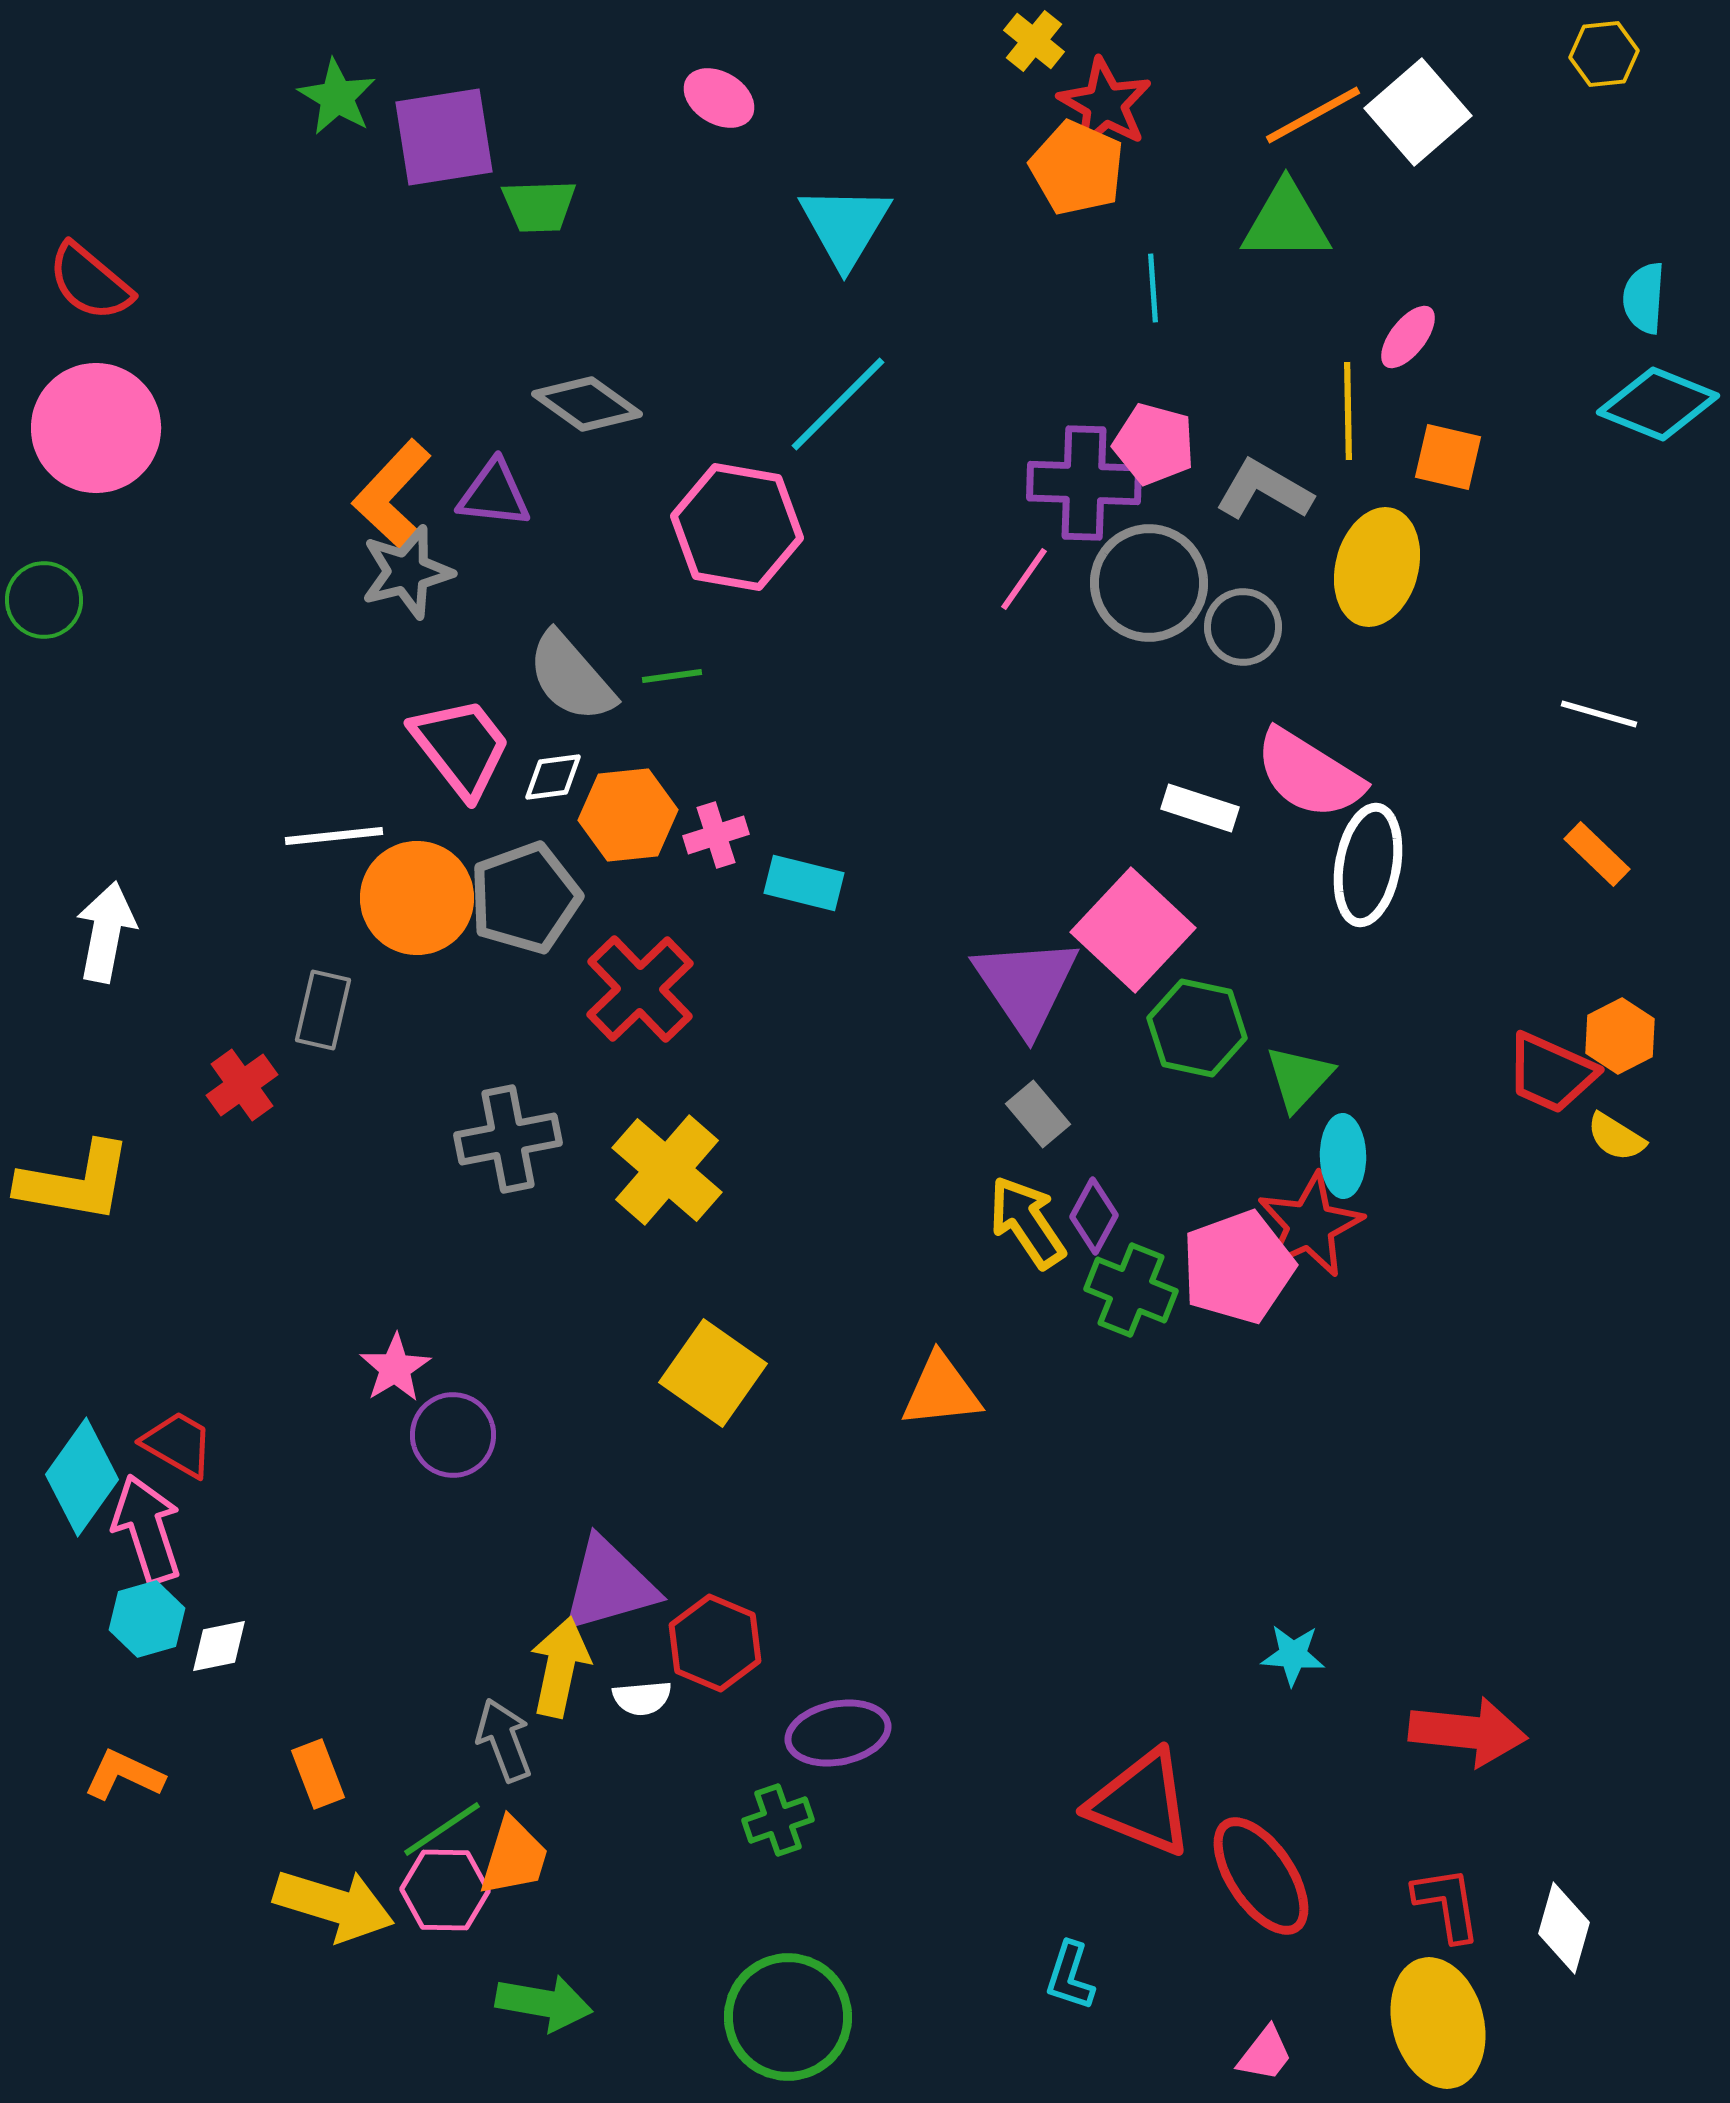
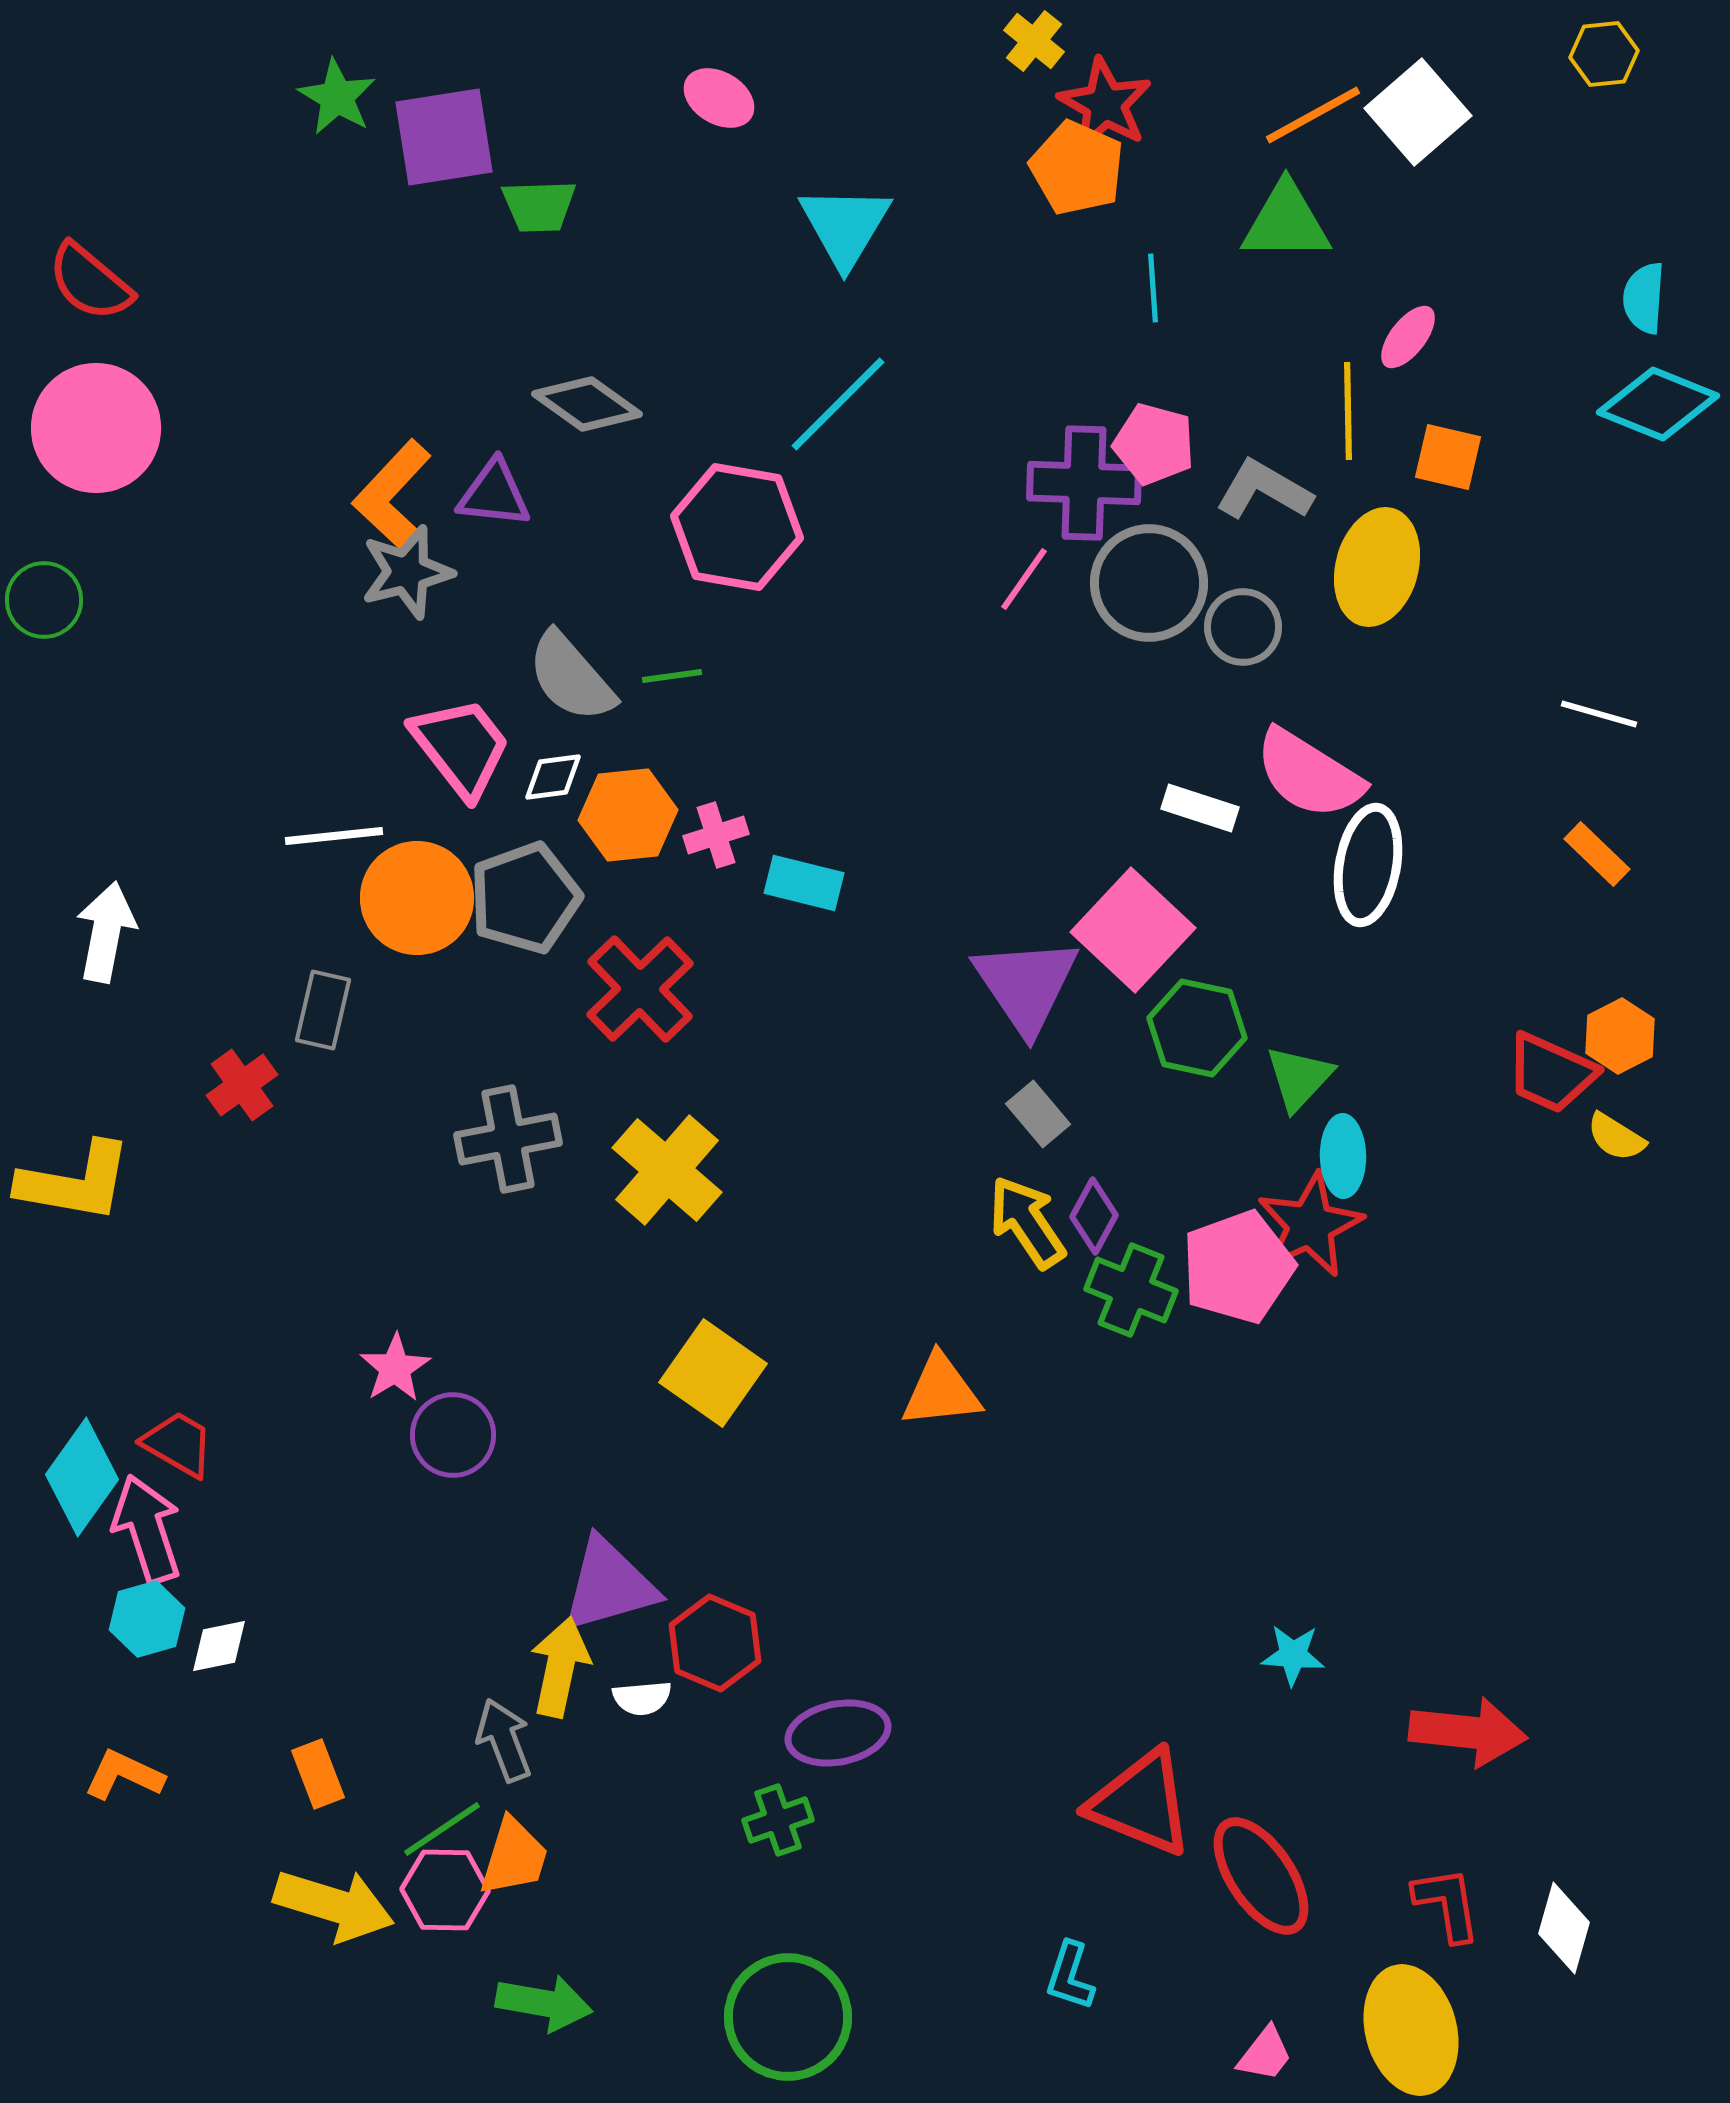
yellow ellipse at (1438, 2023): moved 27 px left, 7 px down
